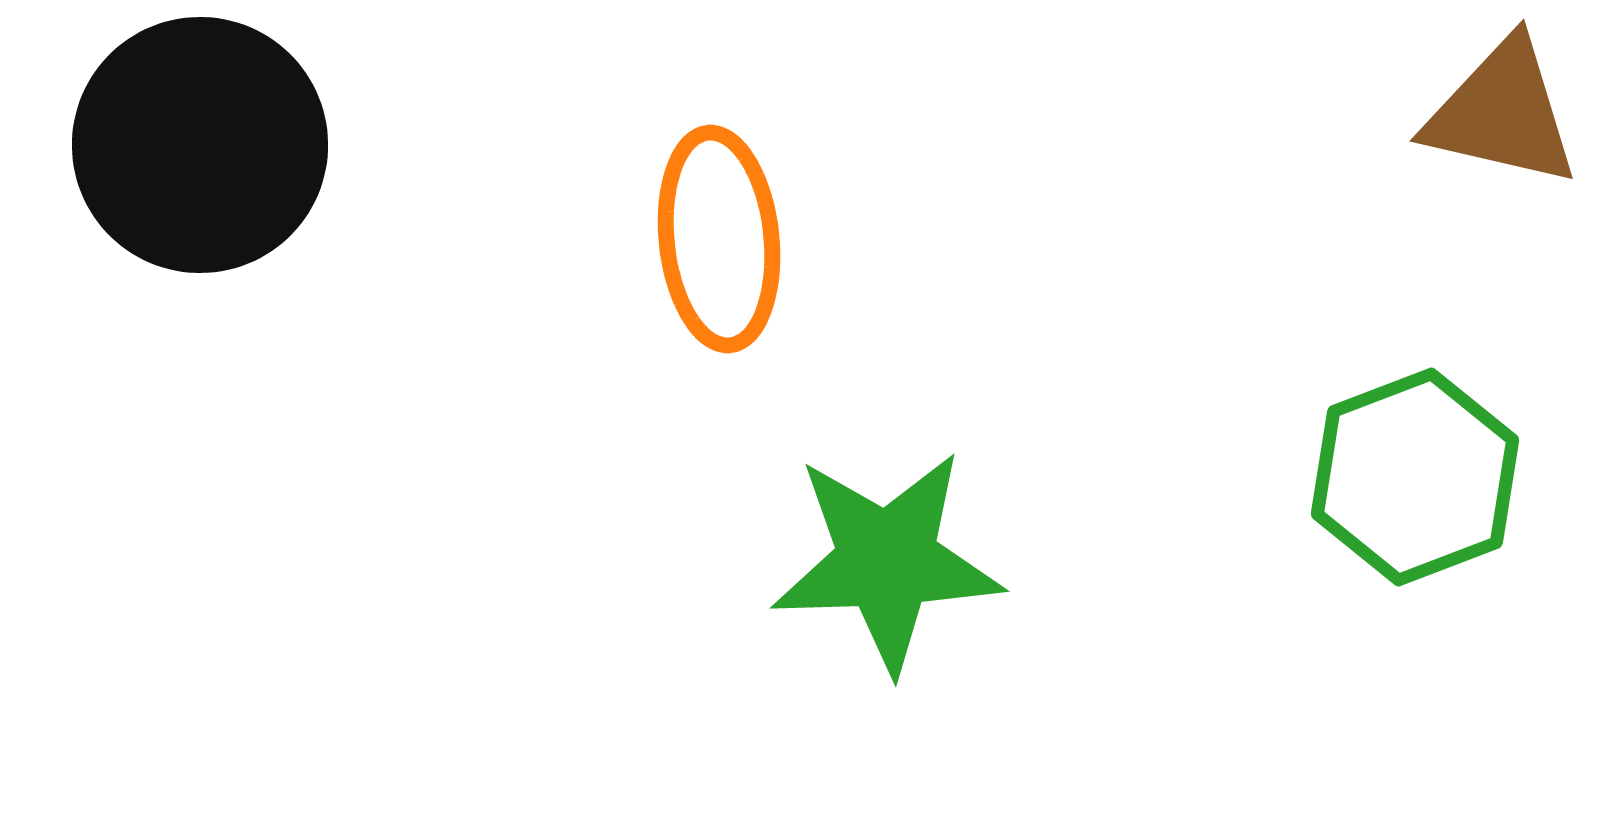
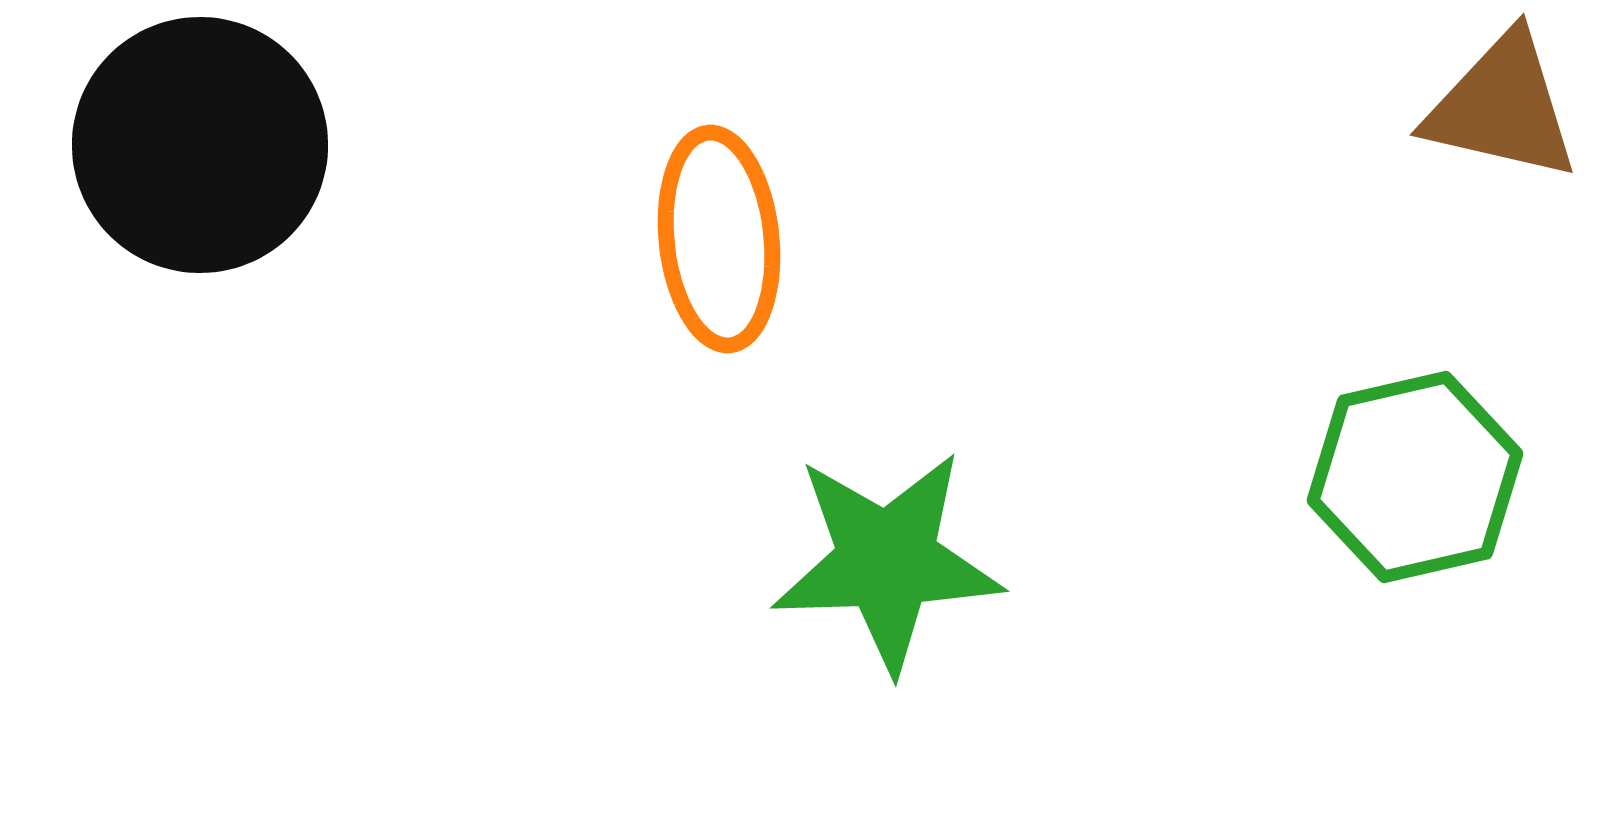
brown triangle: moved 6 px up
green hexagon: rotated 8 degrees clockwise
